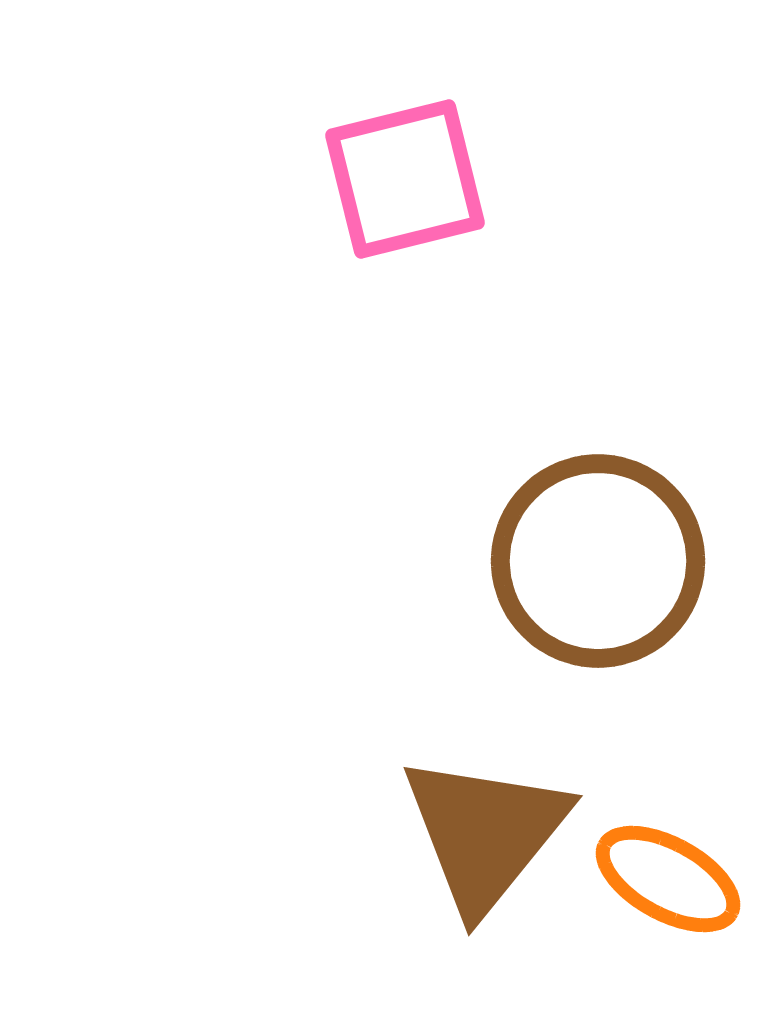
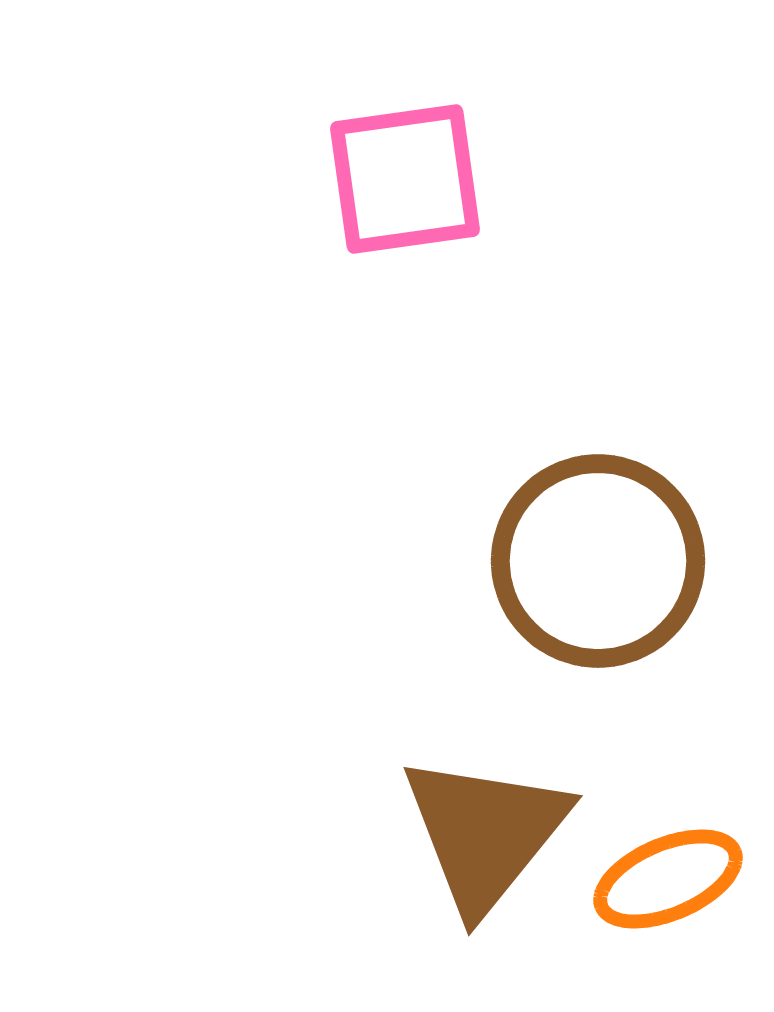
pink square: rotated 6 degrees clockwise
orange ellipse: rotated 52 degrees counterclockwise
